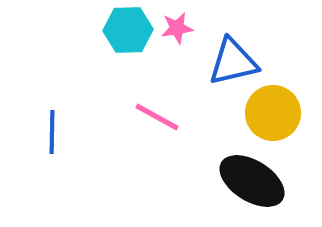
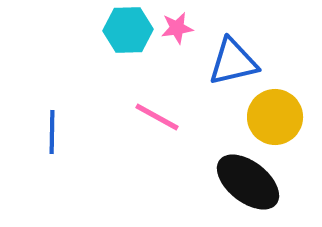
yellow circle: moved 2 px right, 4 px down
black ellipse: moved 4 px left, 1 px down; rotated 6 degrees clockwise
